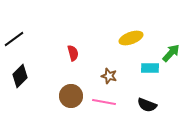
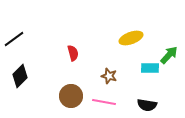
green arrow: moved 2 px left, 2 px down
black semicircle: rotated 12 degrees counterclockwise
